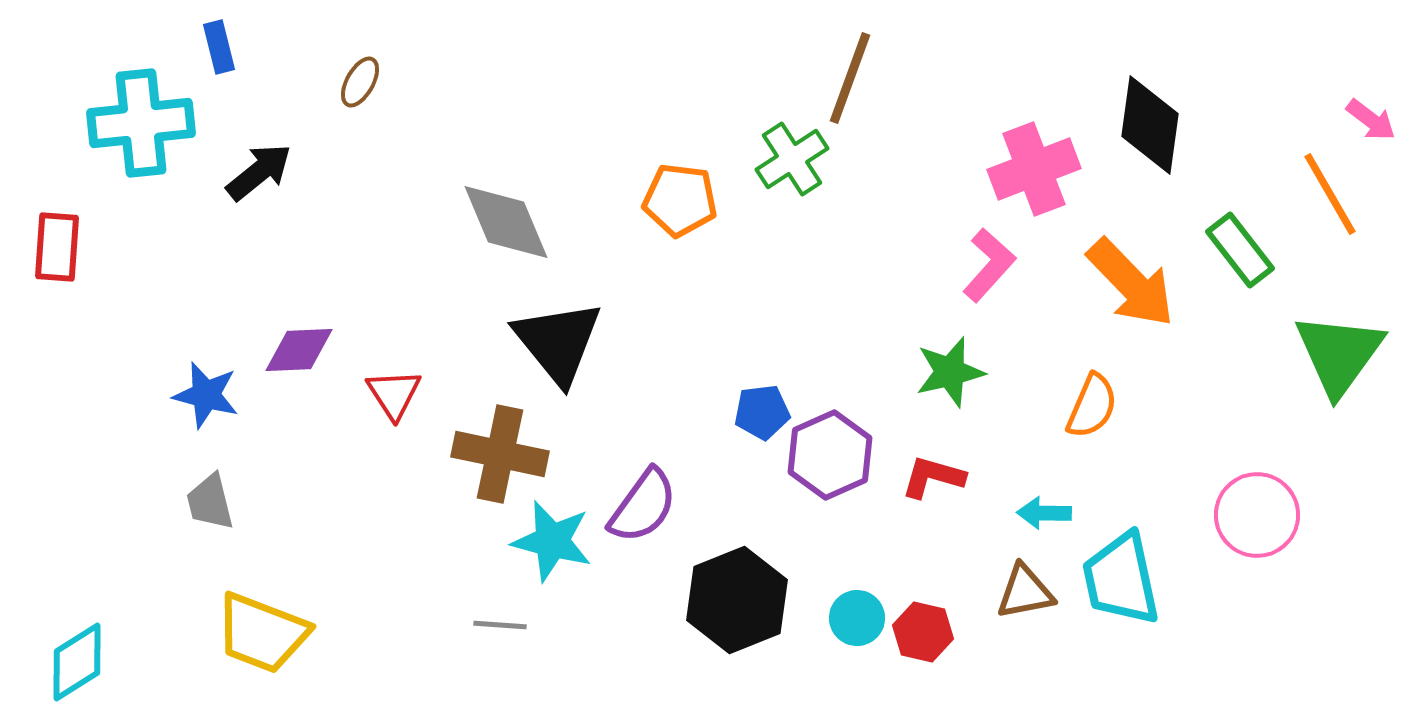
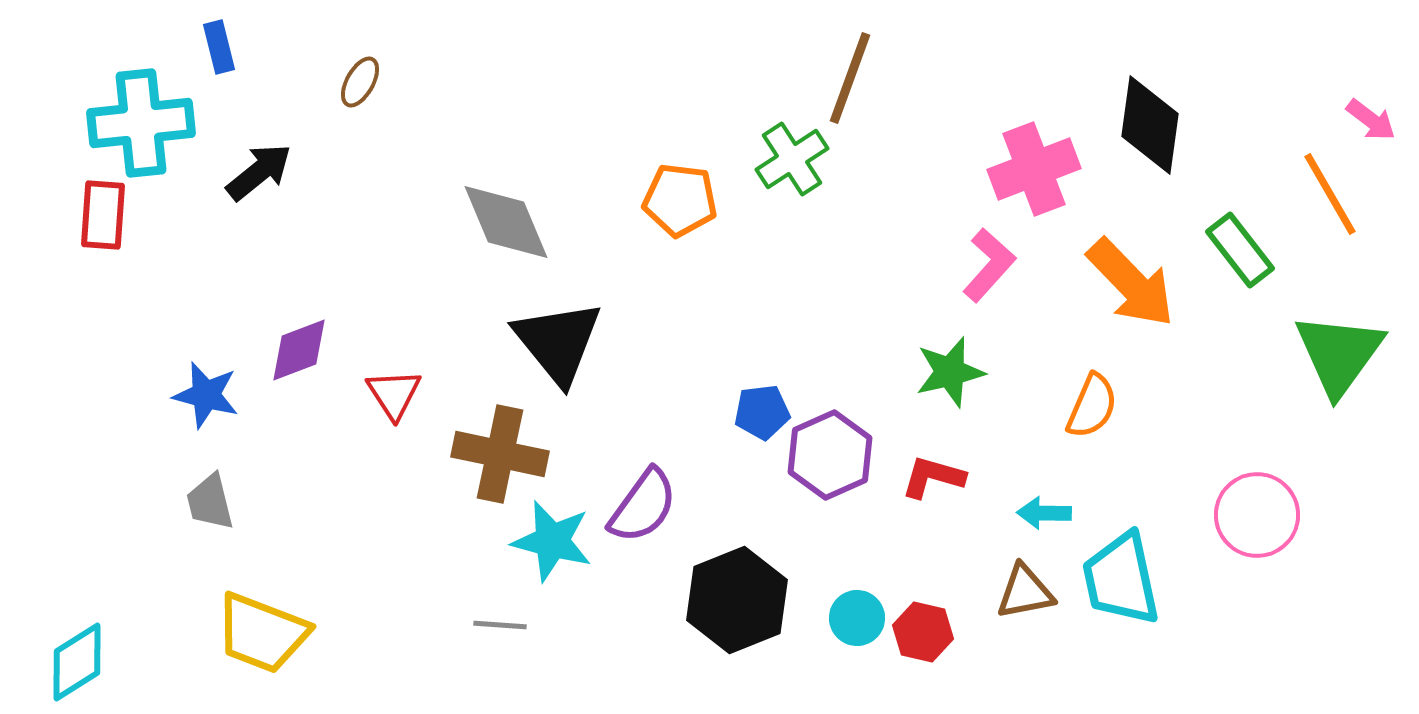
red rectangle: moved 46 px right, 32 px up
purple diamond: rotated 18 degrees counterclockwise
